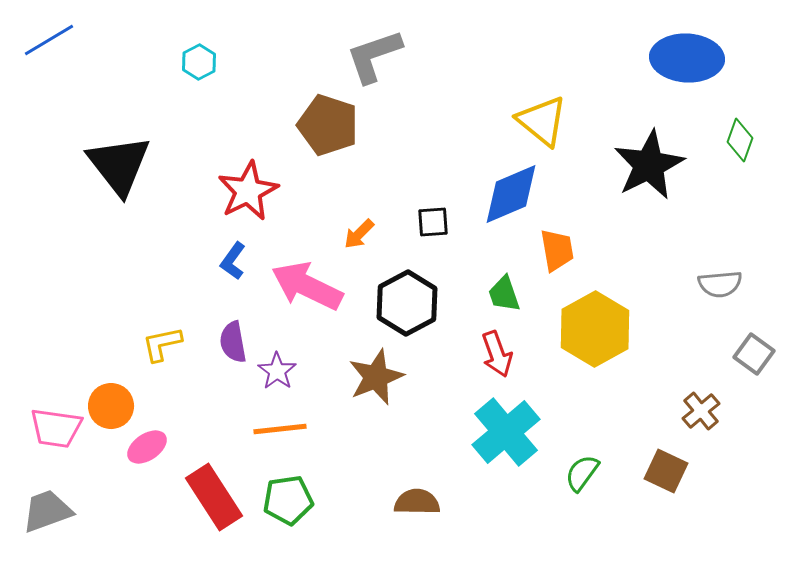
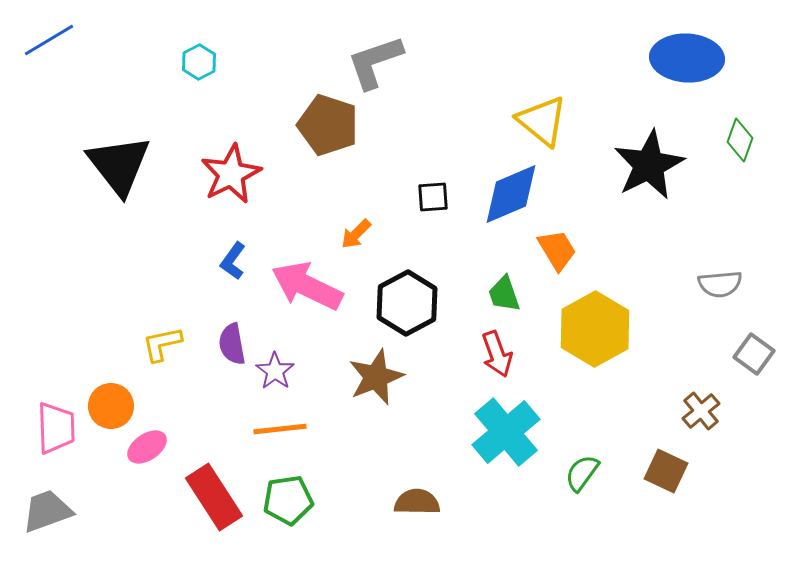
gray L-shape: moved 1 px right, 6 px down
red star: moved 17 px left, 17 px up
black square: moved 25 px up
orange arrow: moved 3 px left
orange trapezoid: rotated 21 degrees counterclockwise
purple semicircle: moved 1 px left, 2 px down
purple star: moved 2 px left
pink trapezoid: rotated 100 degrees counterclockwise
